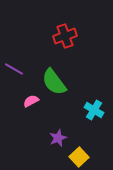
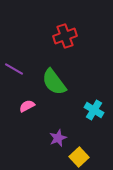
pink semicircle: moved 4 px left, 5 px down
